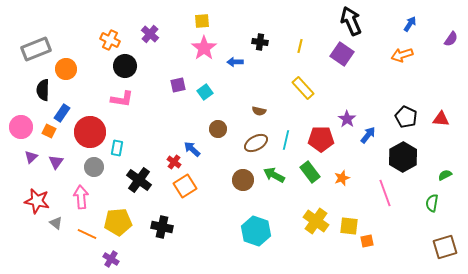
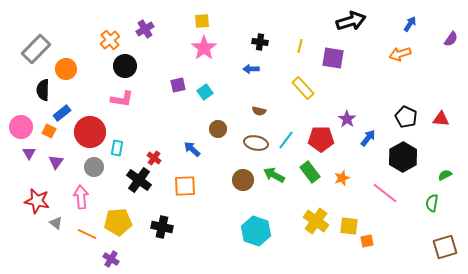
black arrow at (351, 21): rotated 96 degrees clockwise
purple cross at (150, 34): moved 5 px left, 5 px up; rotated 18 degrees clockwise
orange cross at (110, 40): rotated 24 degrees clockwise
gray rectangle at (36, 49): rotated 24 degrees counterclockwise
purple square at (342, 54): moved 9 px left, 4 px down; rotated 25 degrees counterclockwise
orange arrow at (402, 55): moved 2 px left, 1 px up
blue arrow at (235, 62): moved 16 px right, 7 px down
blue rectangle at (62, 113): rotated 18 degrees clockwise
blue arrow at (368, 135): moved 3 px down
cyan line at (286, 140): rotated 24 degrees clockwise
brown ellipse at (256, 143): rotated 40 degrees clockwise
purple triangle at (31, 157): moved 2 px left, 4 px up; rotated 16 degrees counterclockwise
red cross at (174, 162): moved 20 px left, 4 px up
orange square at (185, 186): rotated 30 degrees clockwise
pink line at (385, 193): rotated 32 degrees counterclockwise
